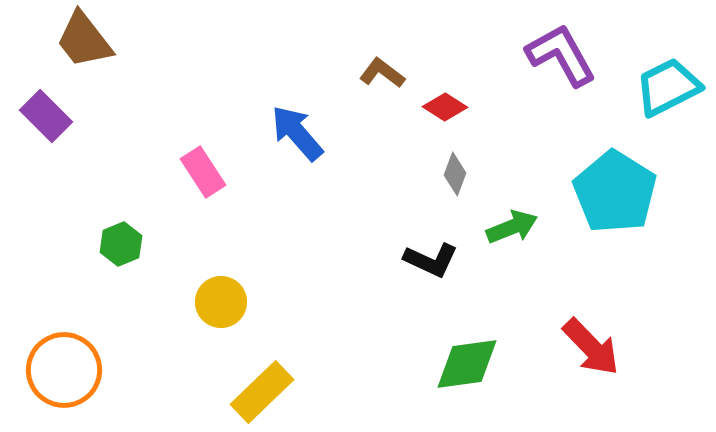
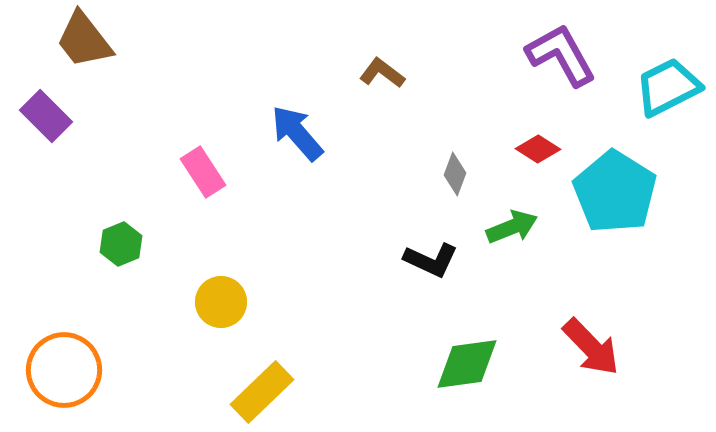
red diamond: moved 93 px right, 42 px down
